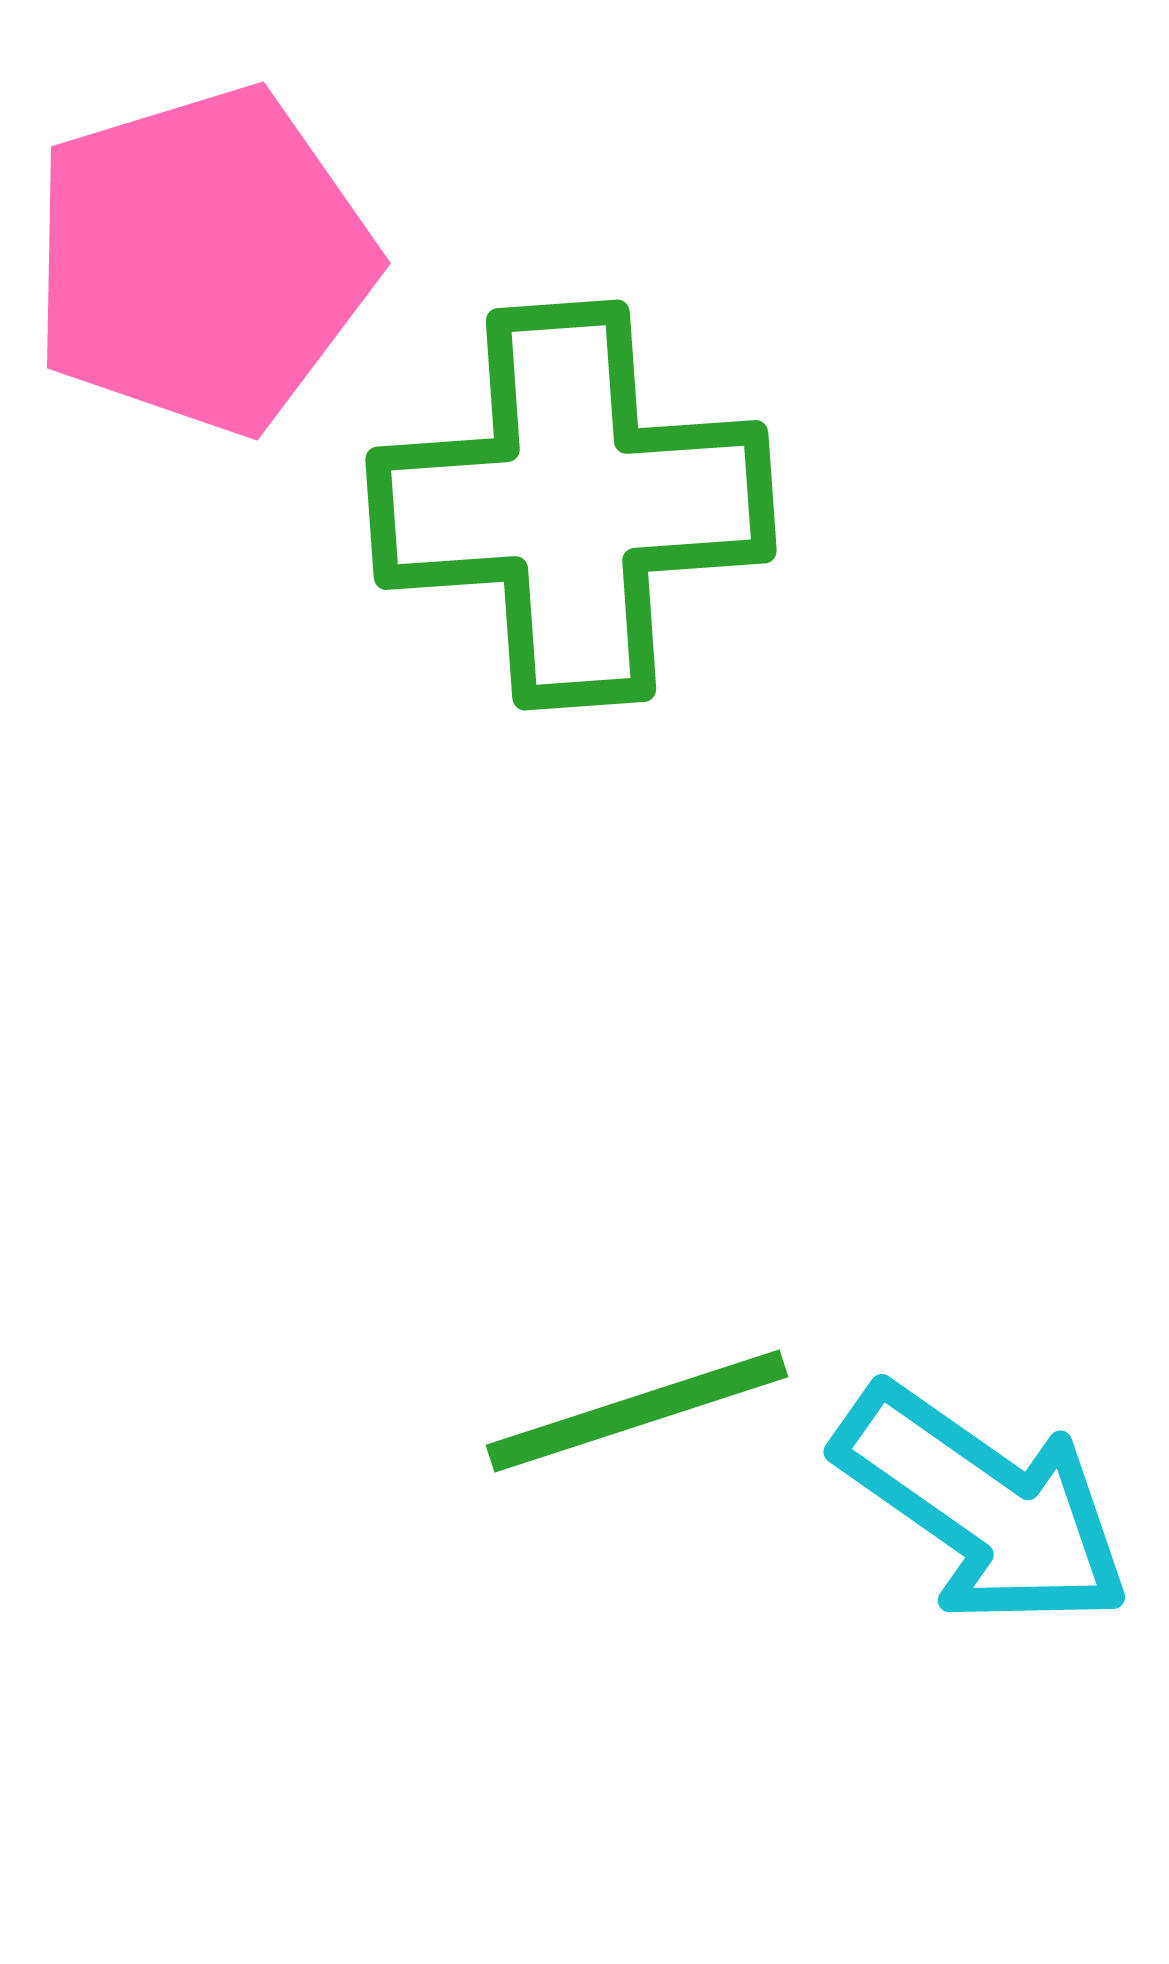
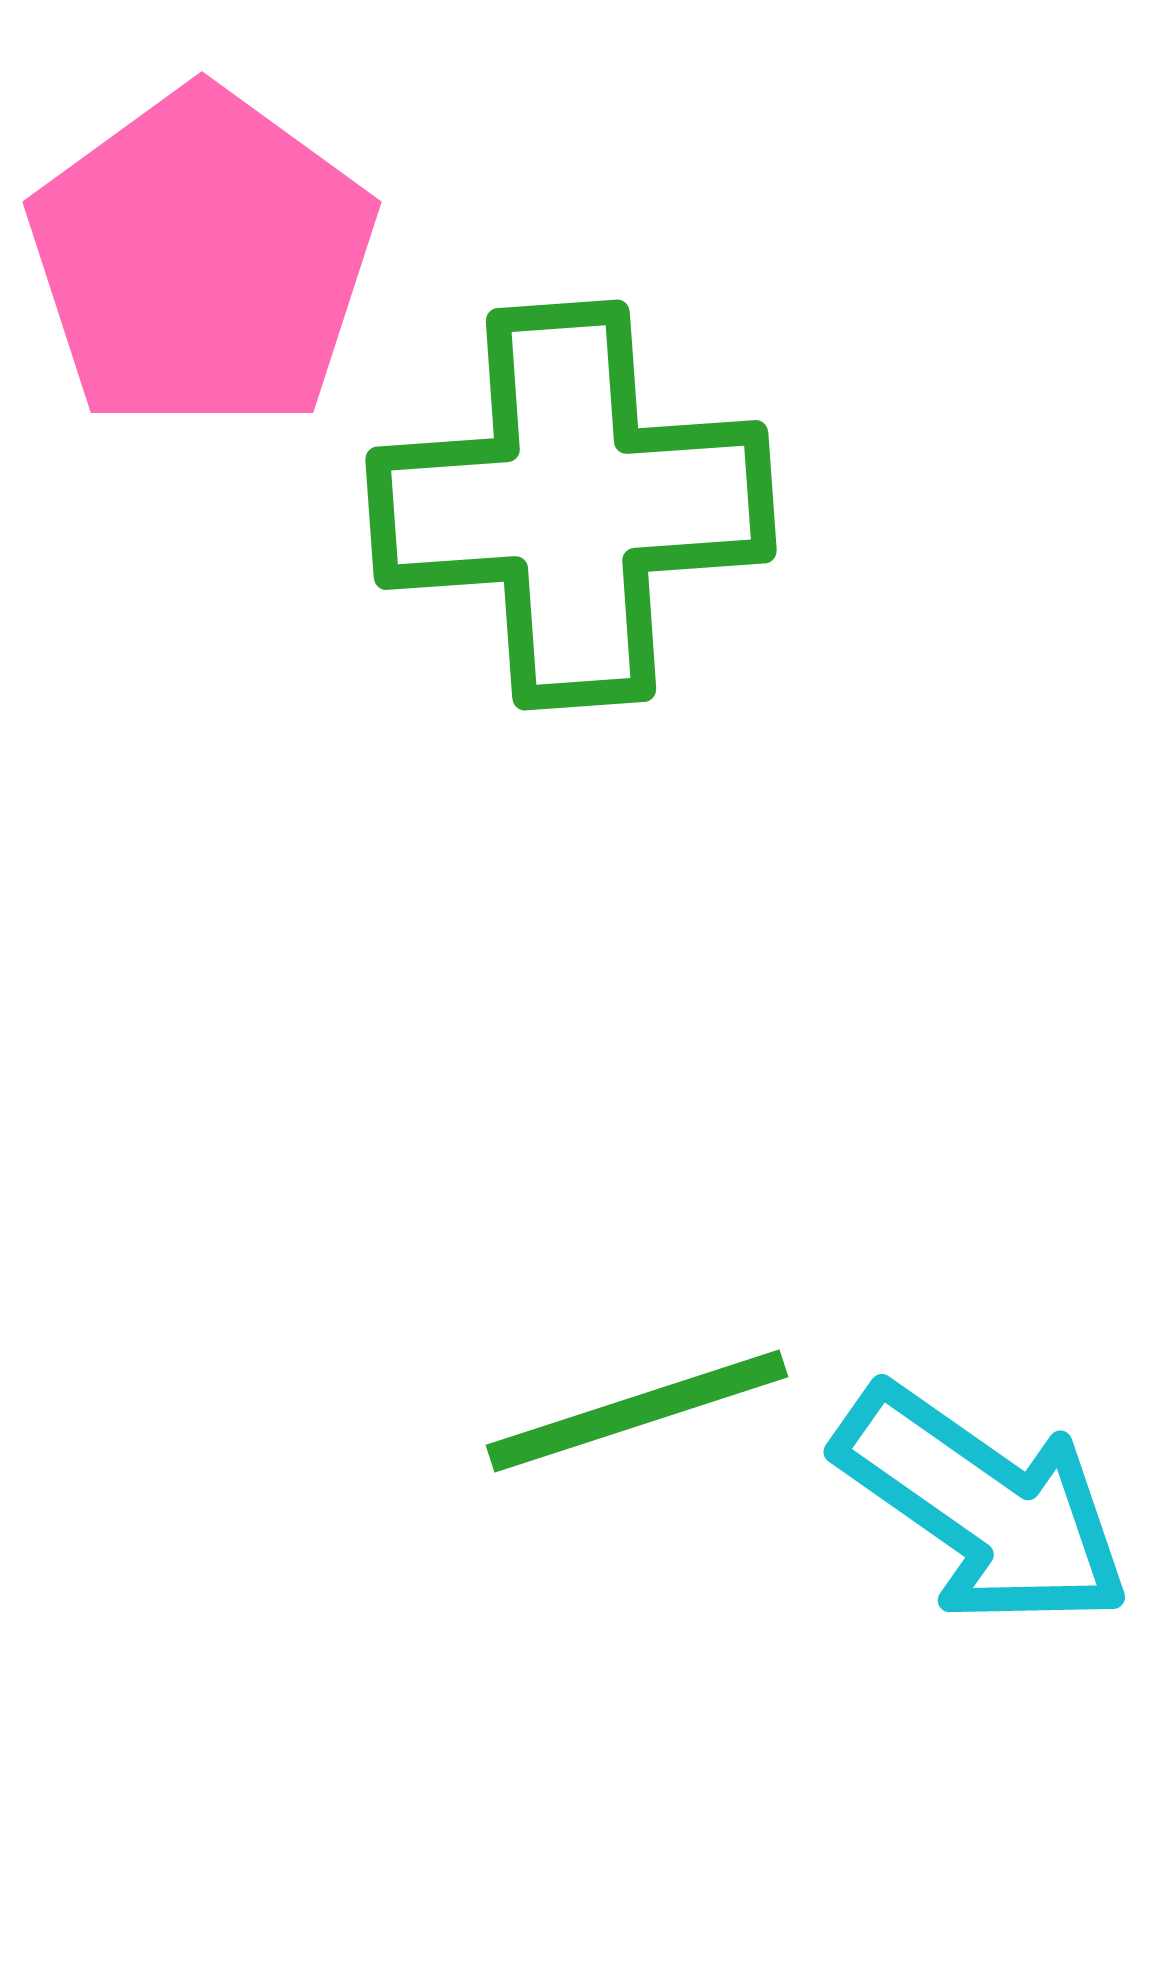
pink pentagon: rotated 19 degrees counterclockwise
